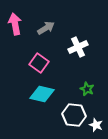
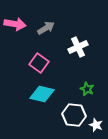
pink arrow: rotated 110 degrees clockwise
